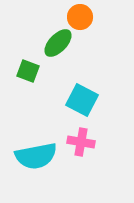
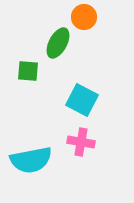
orange circle: moved 4 px right
green ellipse: rotated 16 degrees counterclockwise
green square: rotated 15 degrees counterclockwise
cyan semicircle: moved 5 px left, 4 px down
